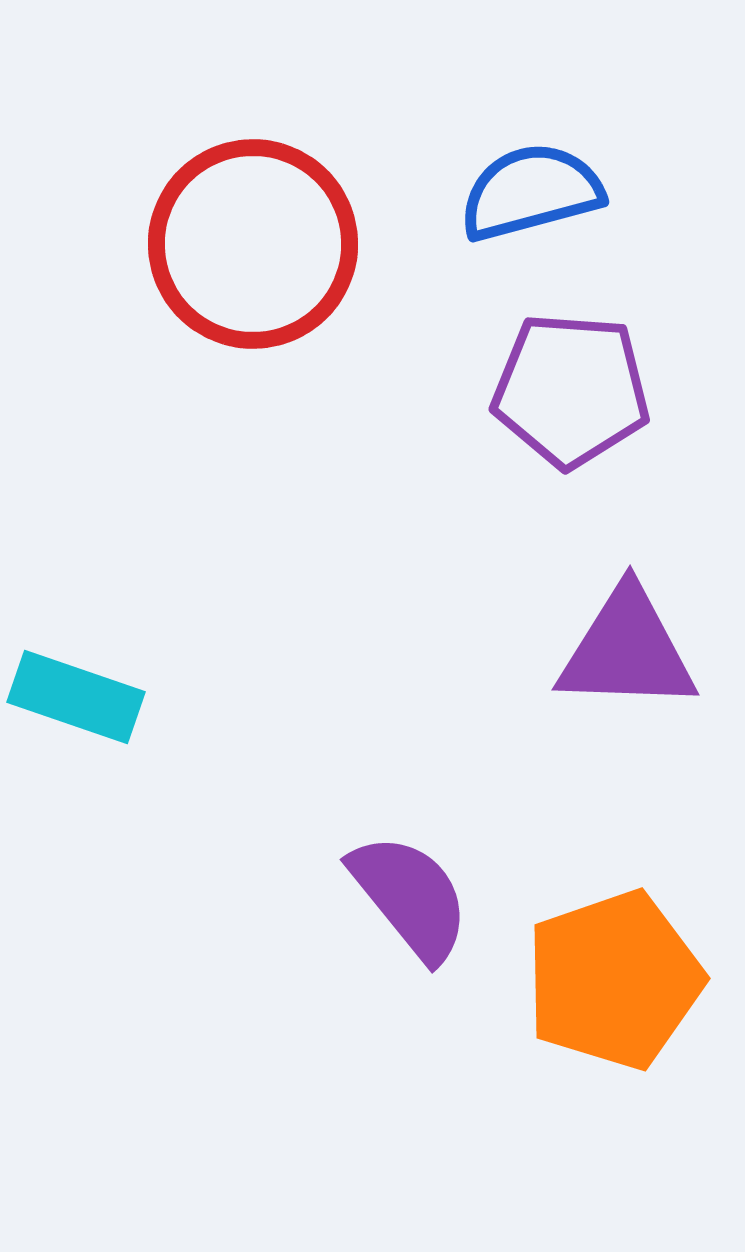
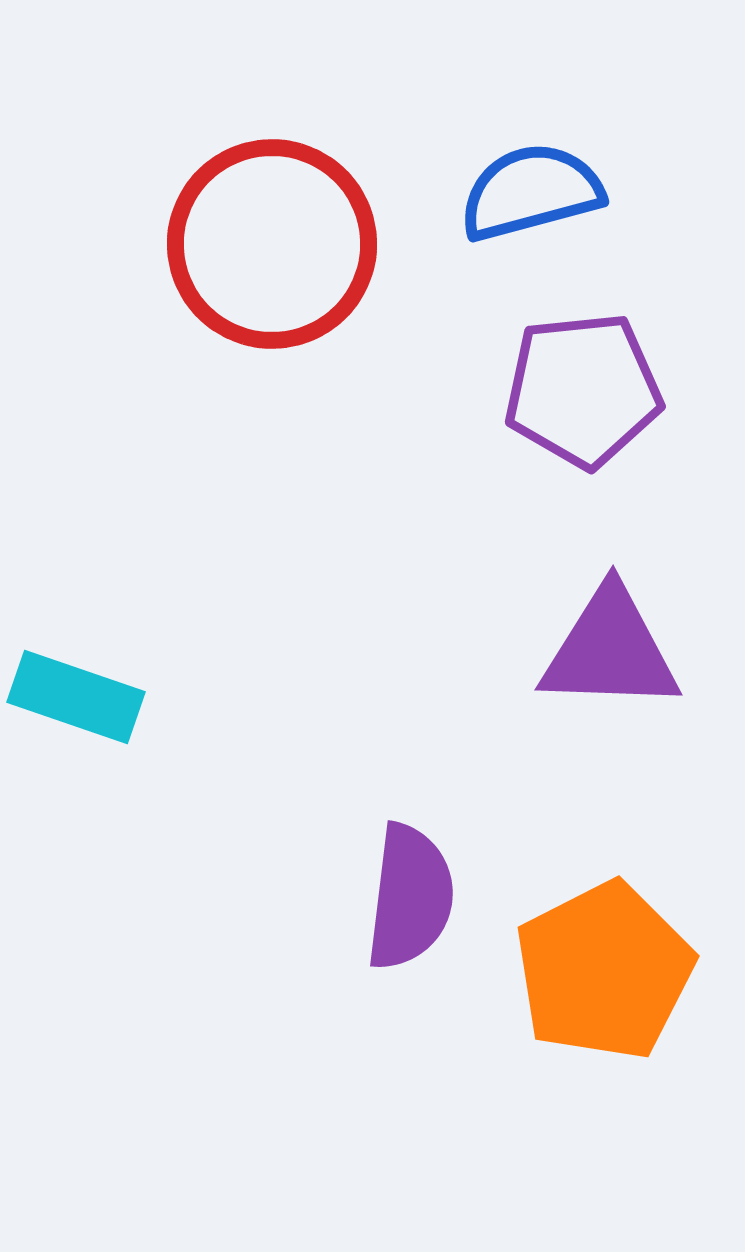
red circle: moved 19 px right
purple pentagon: moved 12 px right; rotated 10 degrees counterclockwise
purple triangle: moved 17 px left
purple semicircle: rotated 46 degrees clockwise
orange pentagon: moved 10 px left, 9 px up; rotated 8 degrees counterclockwise
